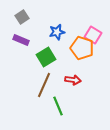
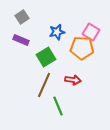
pink square: moved 2 px left, 3 px up
orange pentagon: rotated 15 degrees counterclockwise
